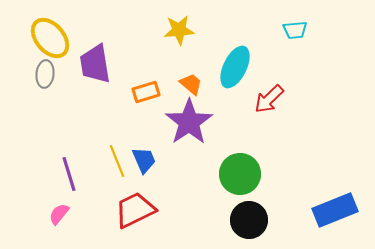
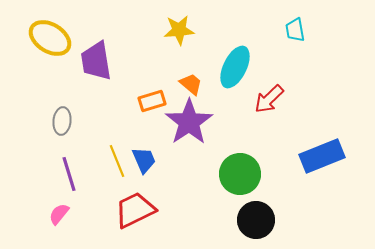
cyan trapezoid: rotated 85 degrees clockwise
yellow ellipse: rotated 18 degrees counterclockwise
purple trapezoid: moved 1 px right, 3 px up
gray ellipse: moved 17 px right, 47 px down
orange rectangle: moved 6 px right, 9 px down
blue rectangle: moved 13 px left, 54 px up
black circle: moved 7 px right
